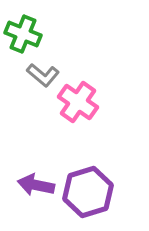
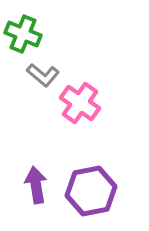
pink cross: moved 2 px right, 1 px down
purple arrow: rotated 69 degrees clockwise
purple hexagon: moved 3 px right, 1 px up; rotated 6 degrees clockwise
